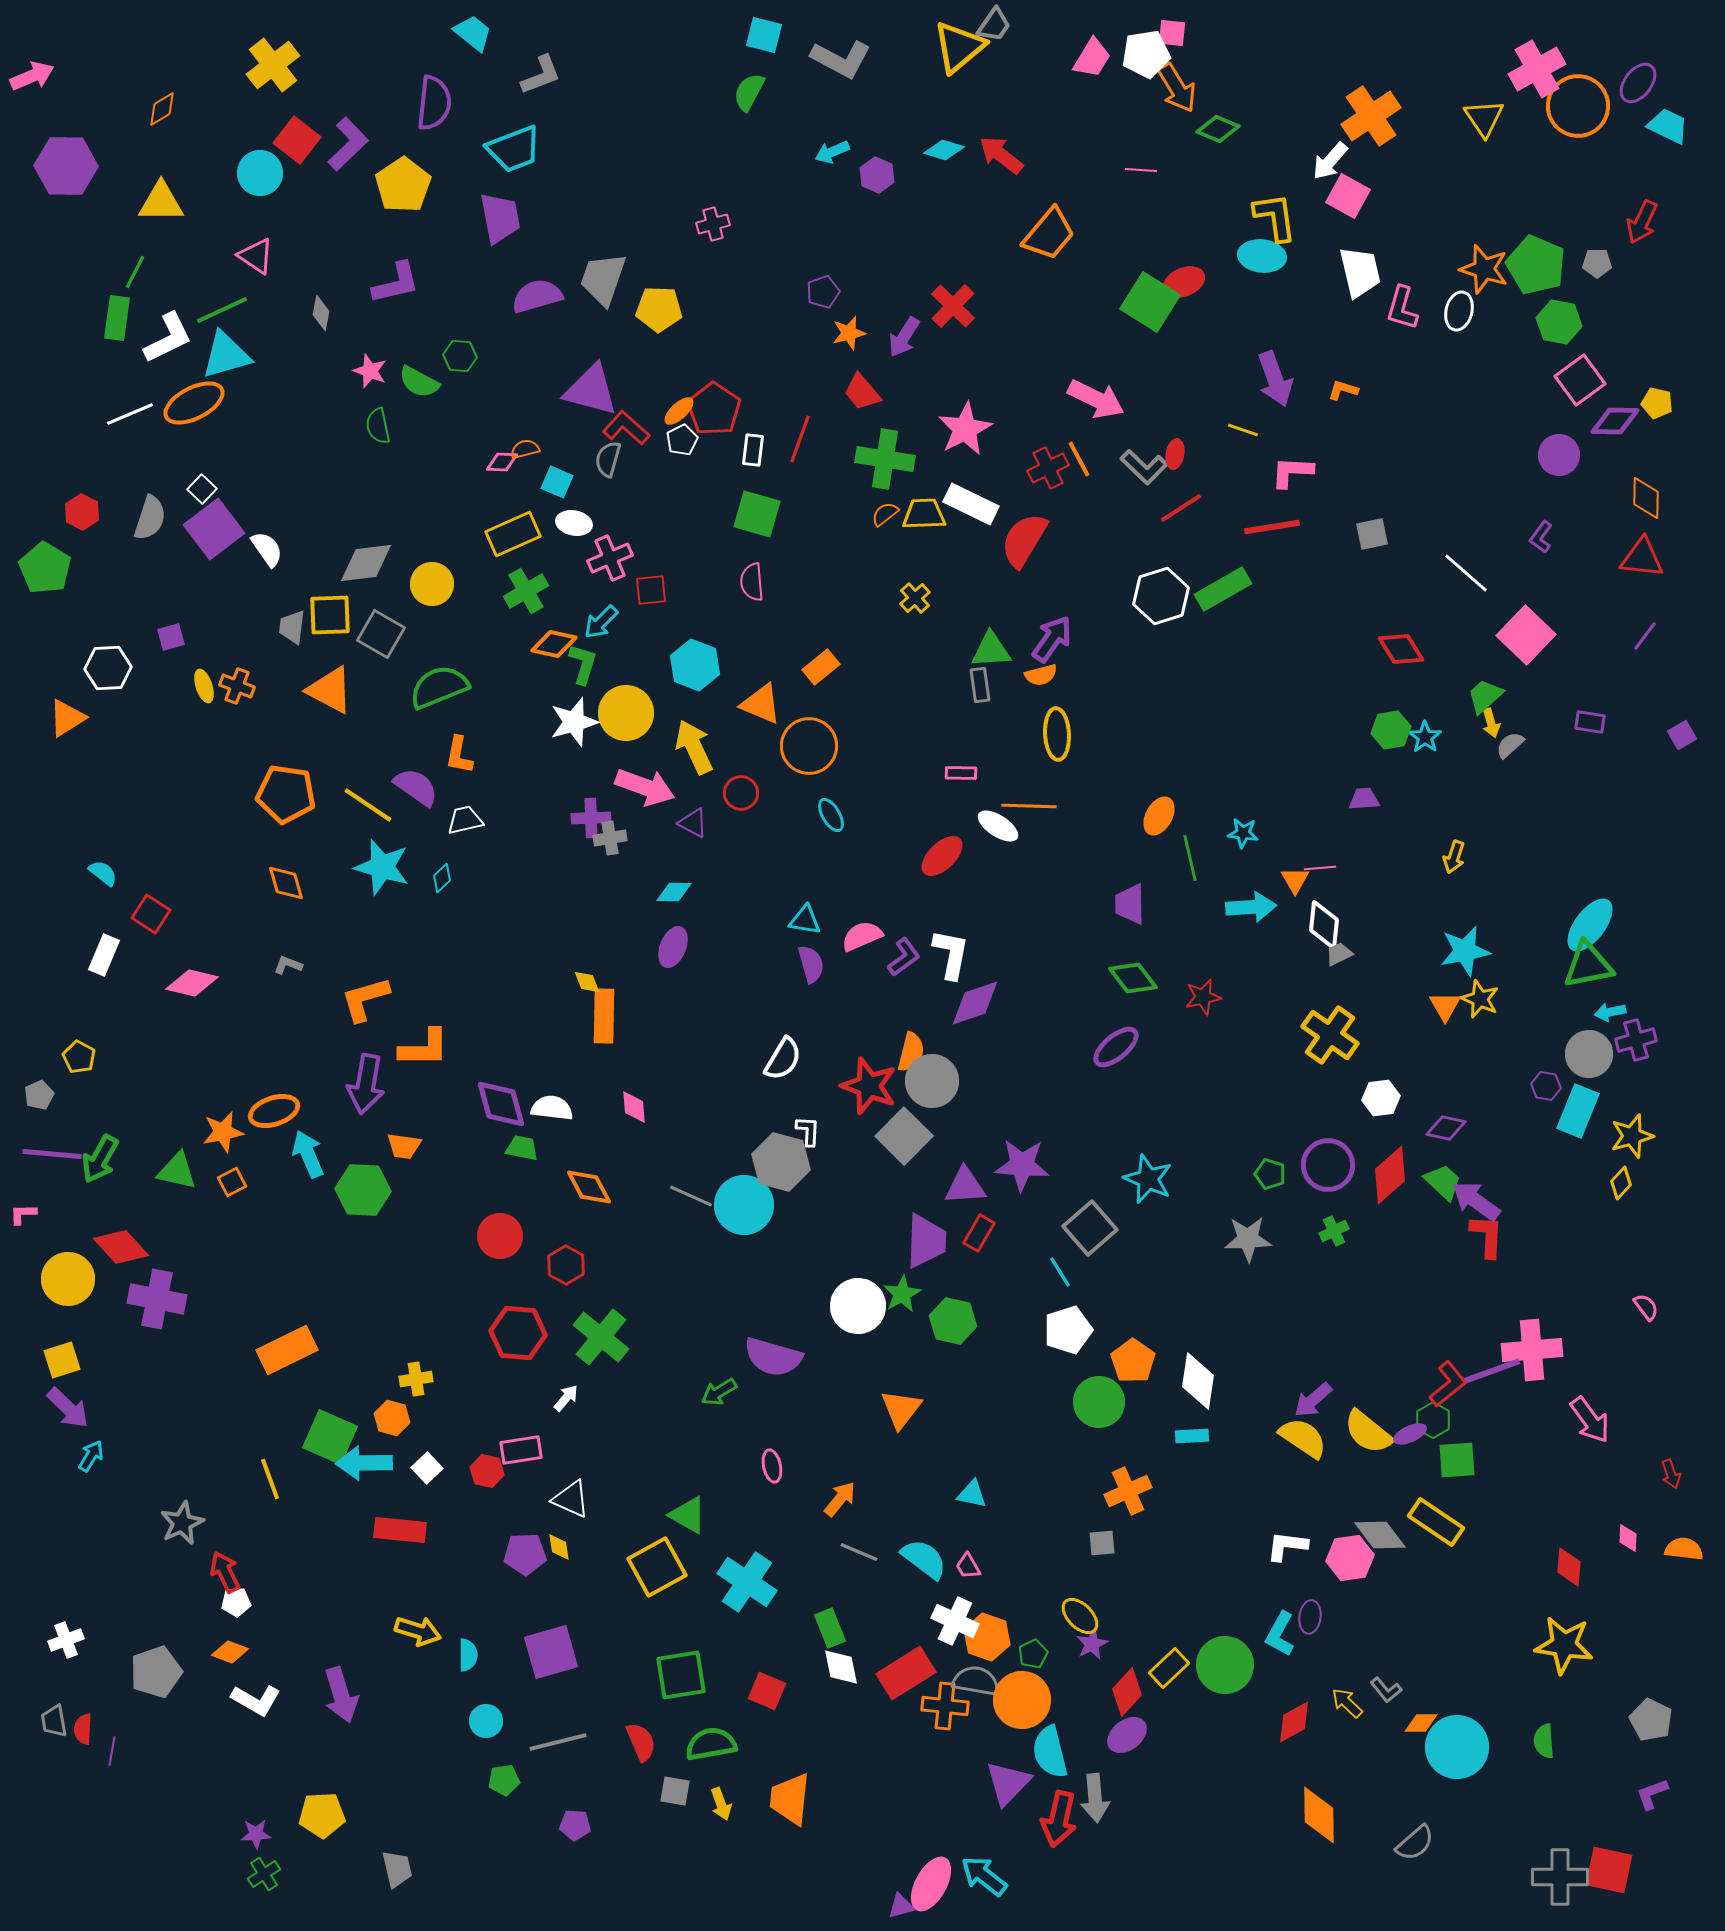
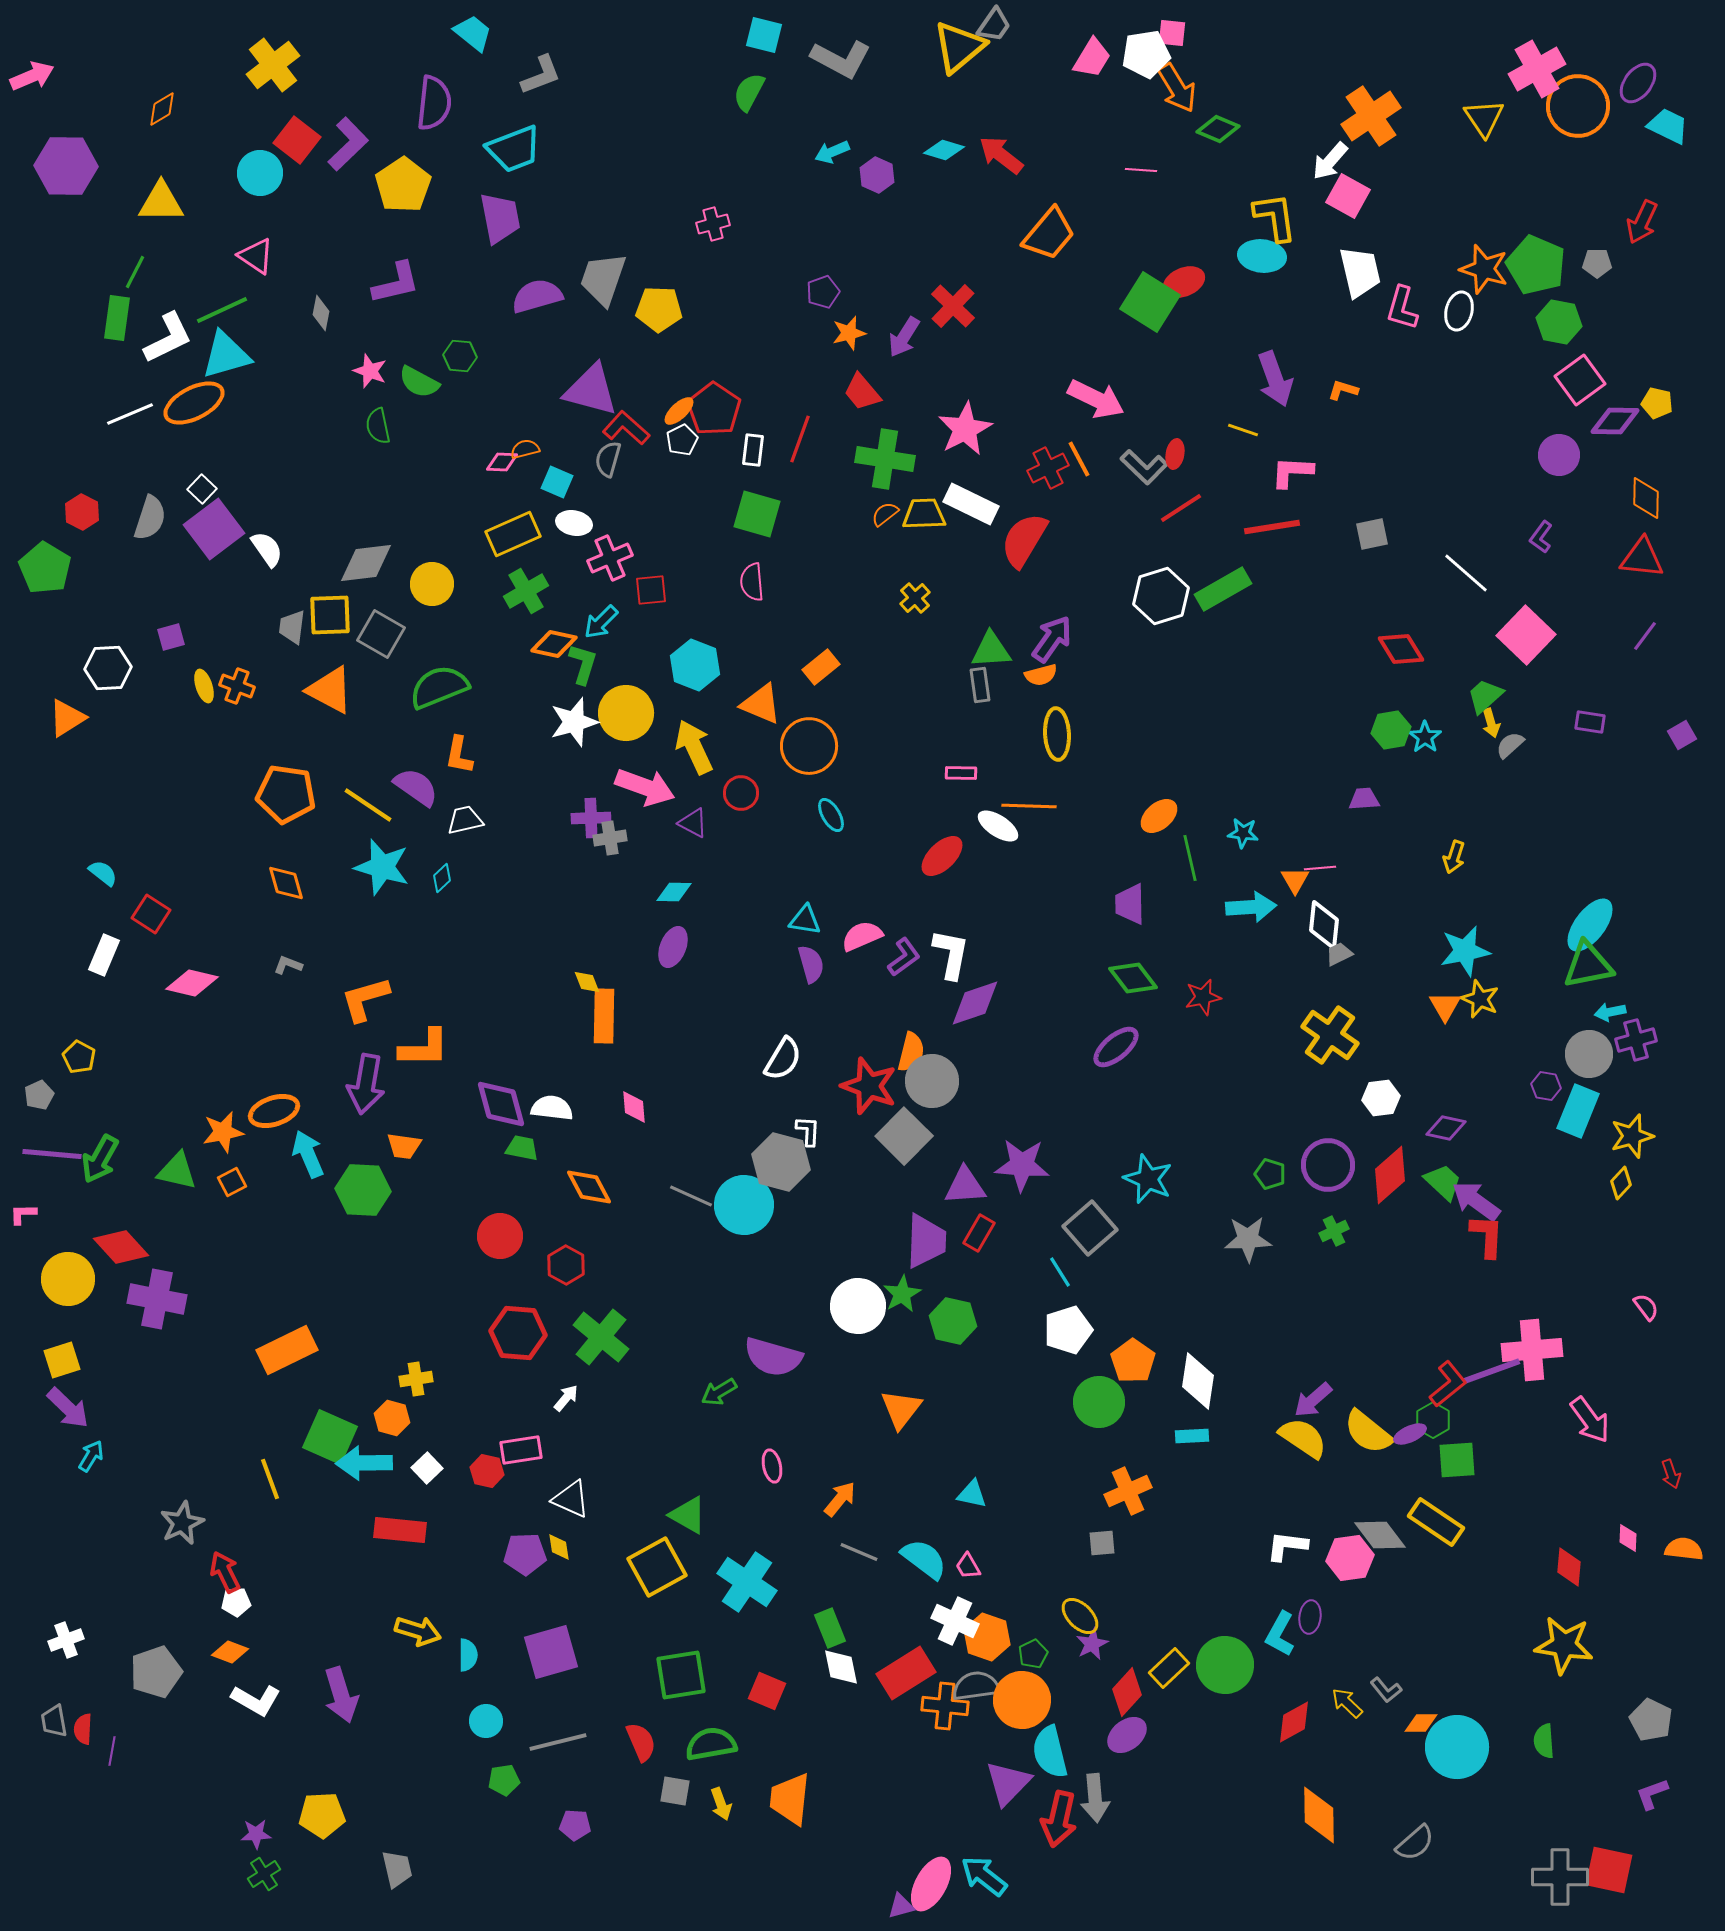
orange ellipse at (1159, 816): rotated 21 degrees clockwise
gray semicircle at (976, 1681): moved 5 px down; rotated 18 degrees counterclockwise
